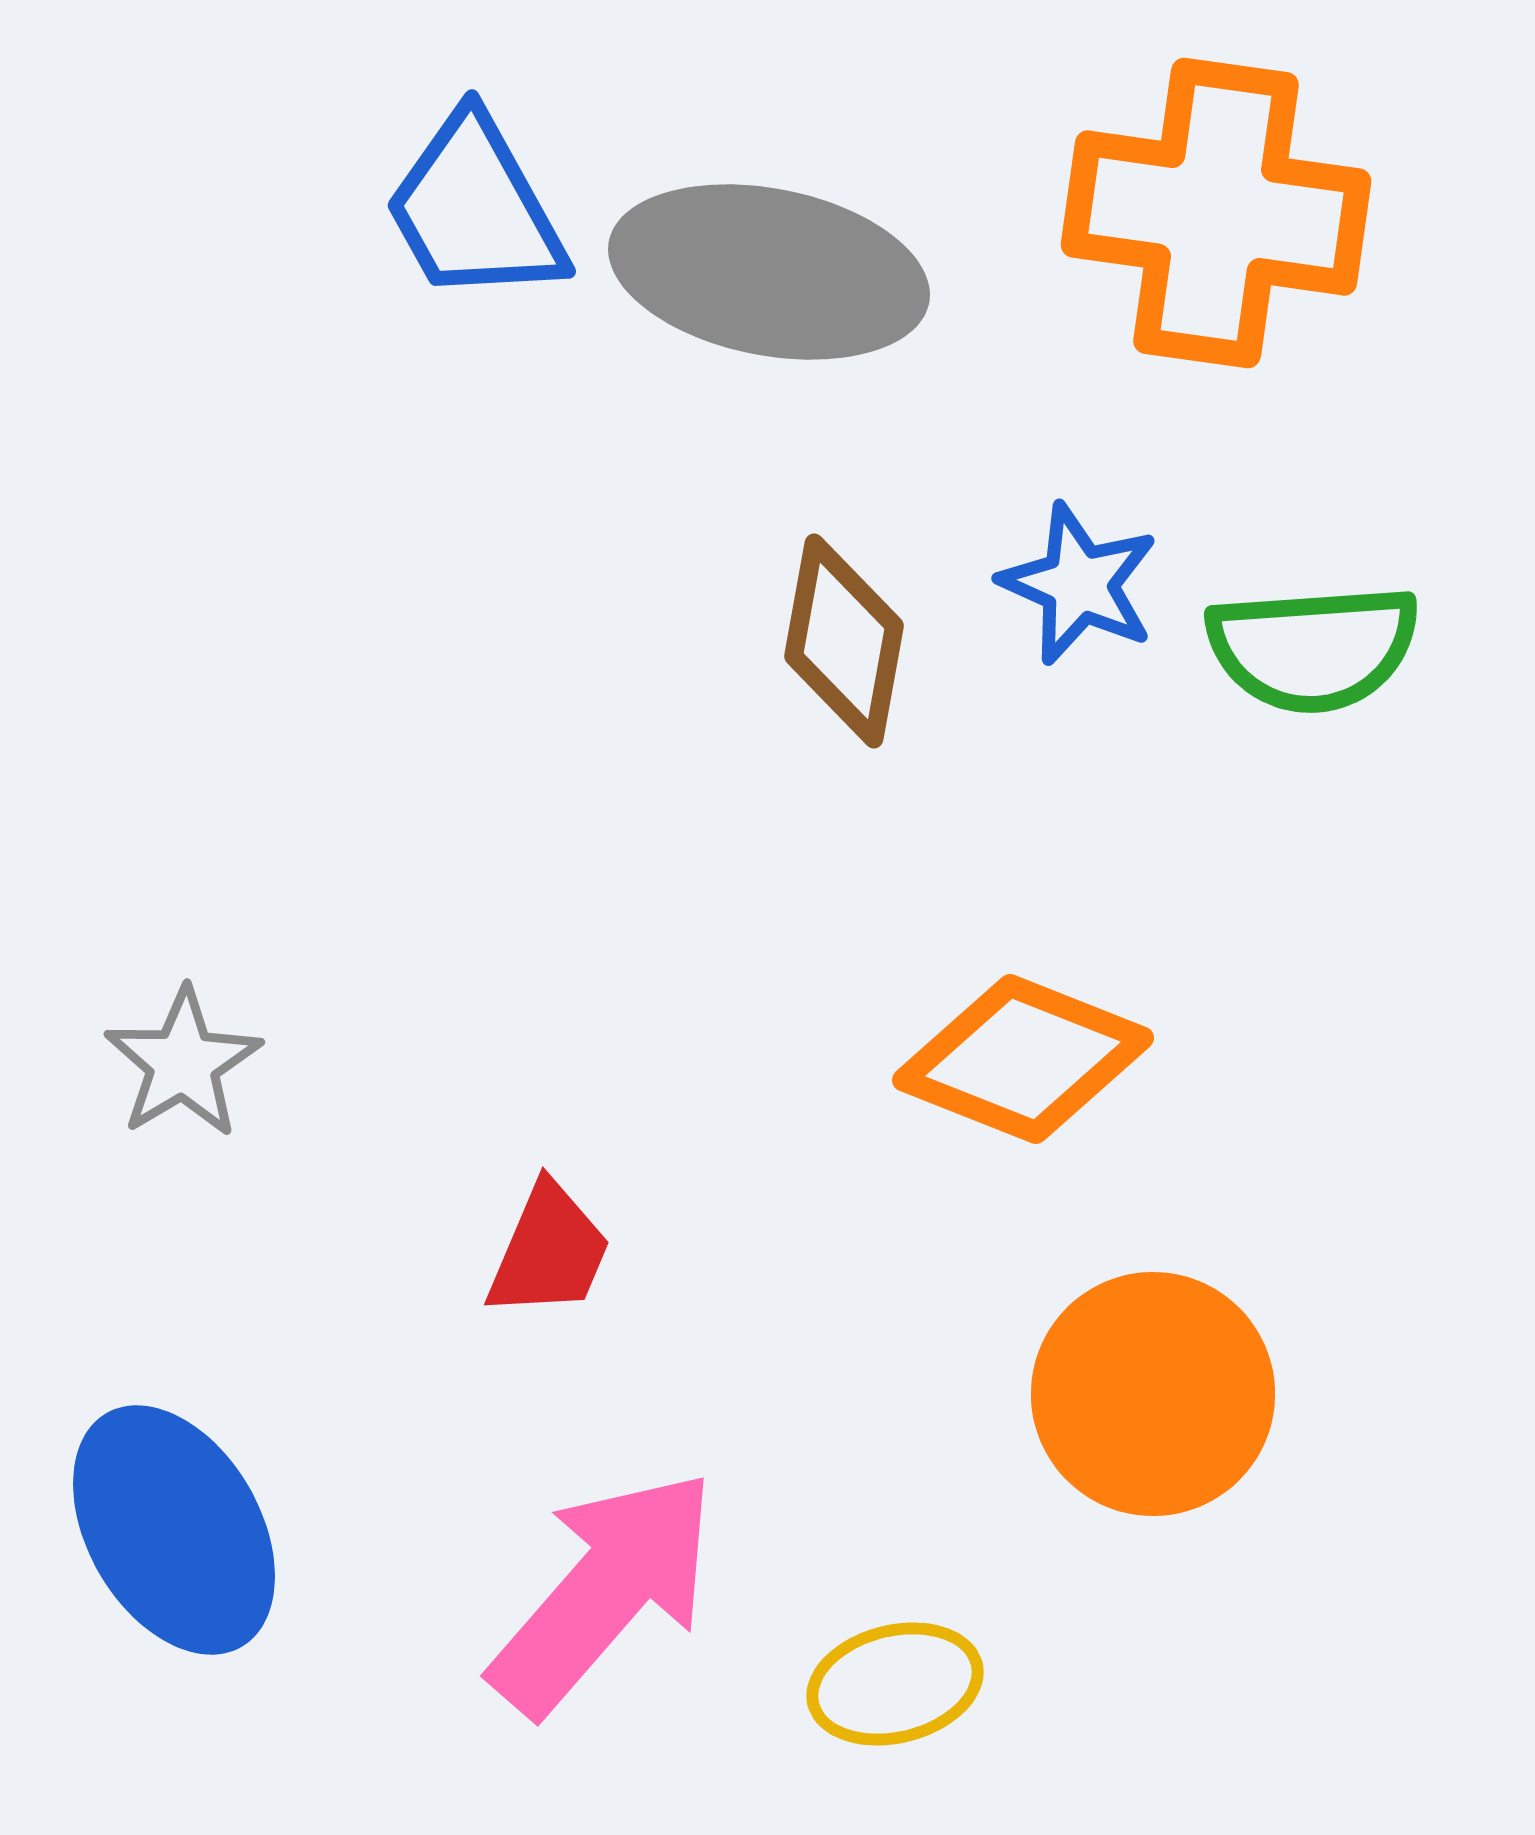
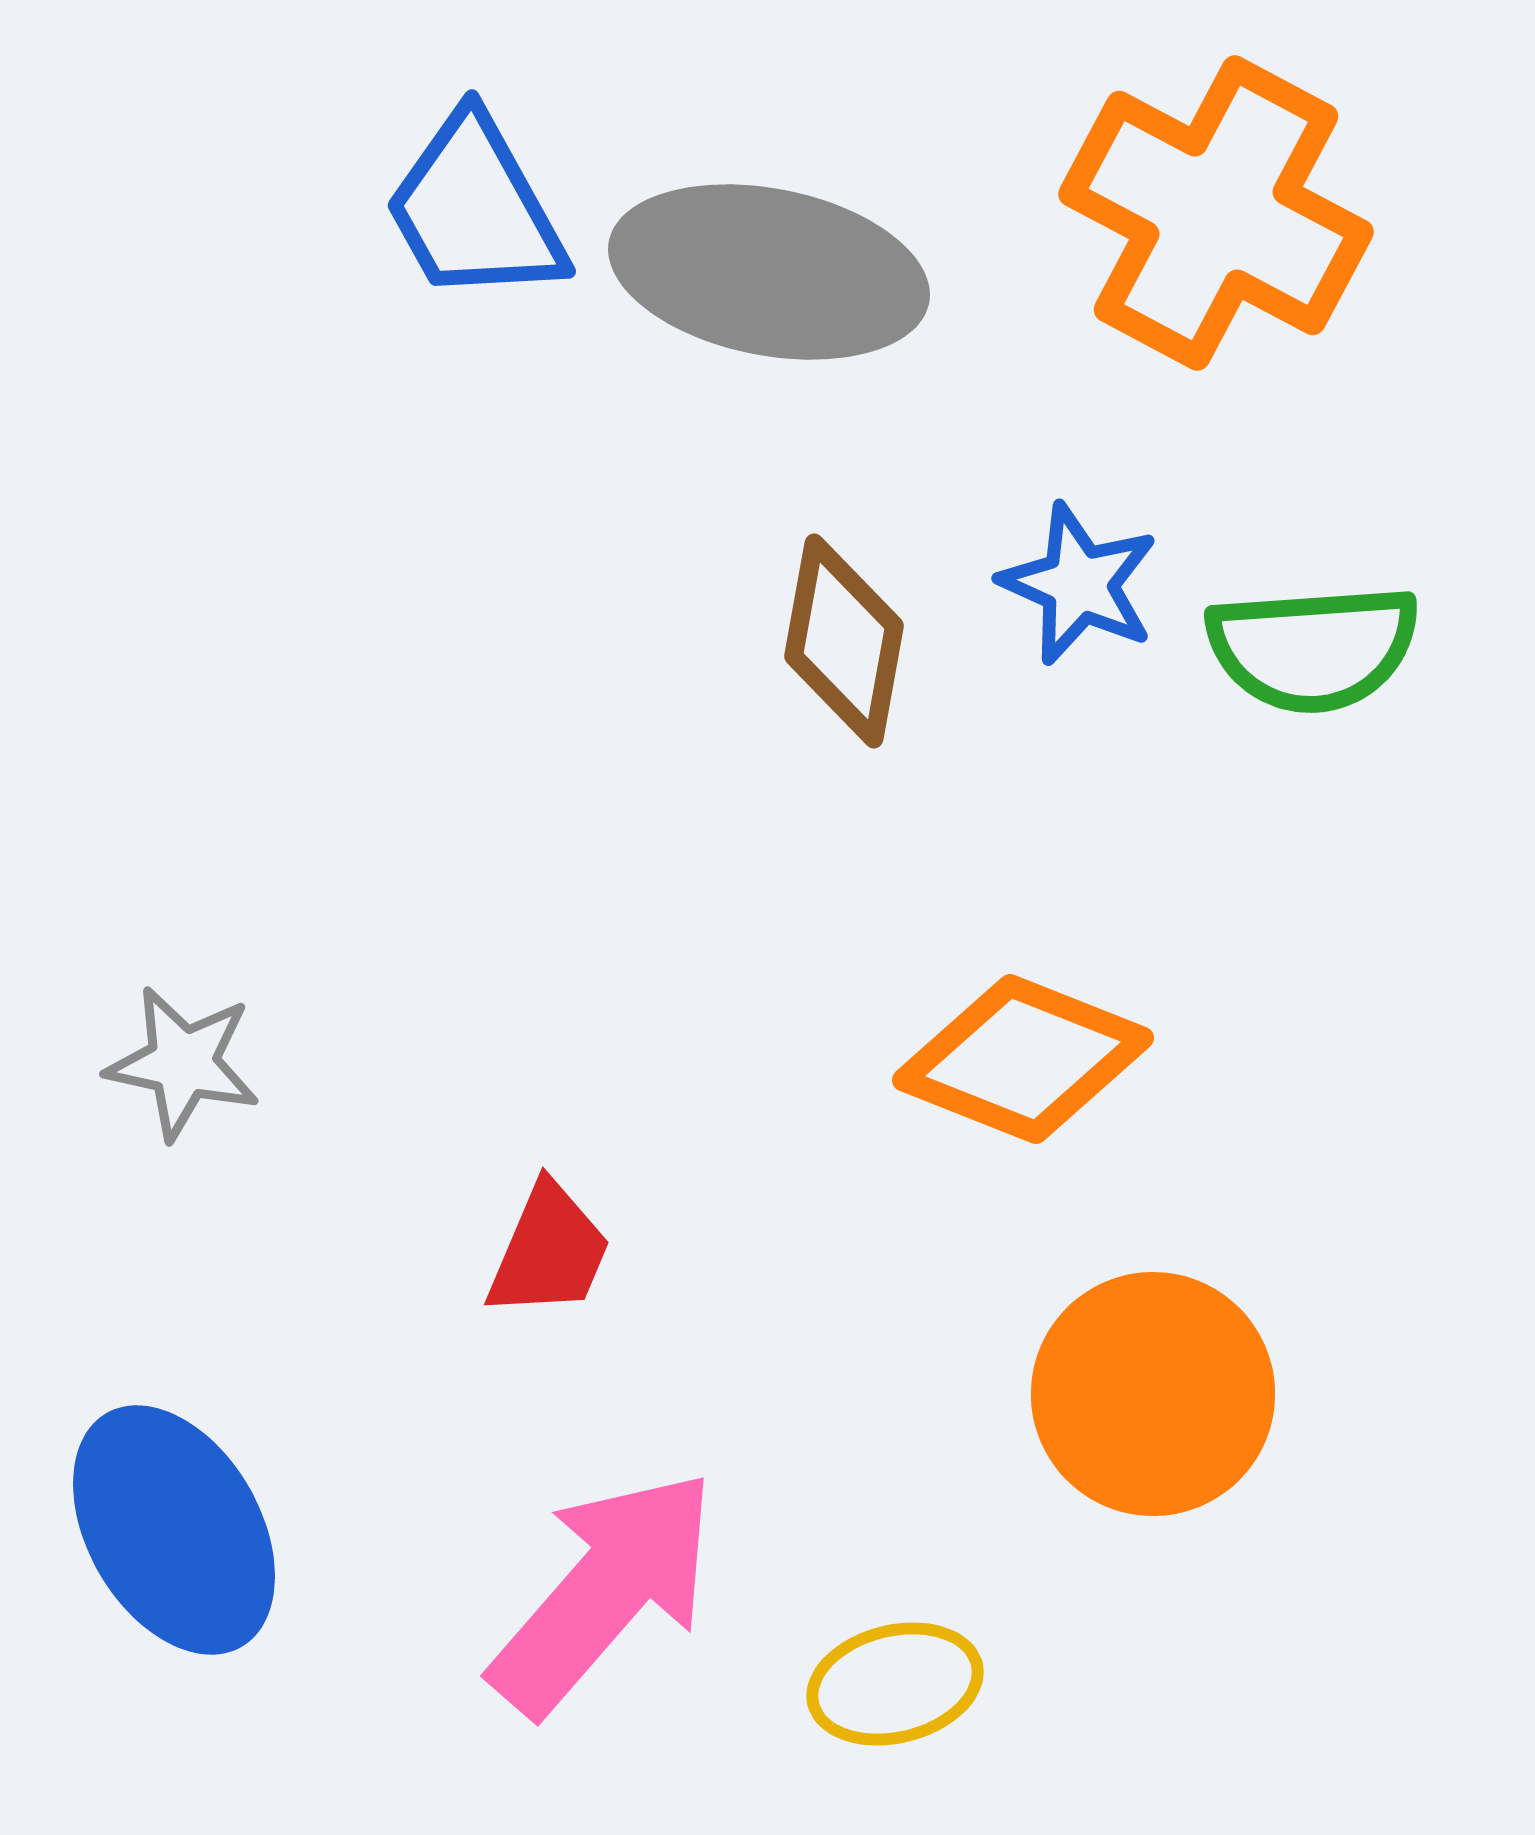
orange cross: rotated 20 degrees clockwise
gray star: rotated 29 degrees counterclockwise
